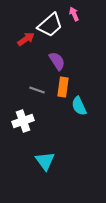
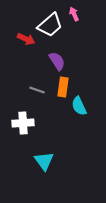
red arrow: rotated 60 degrees clockwise
white cross: moved 2 px down; rotated 15 degrees clockwise
cyan triangle: moved 1 px left
